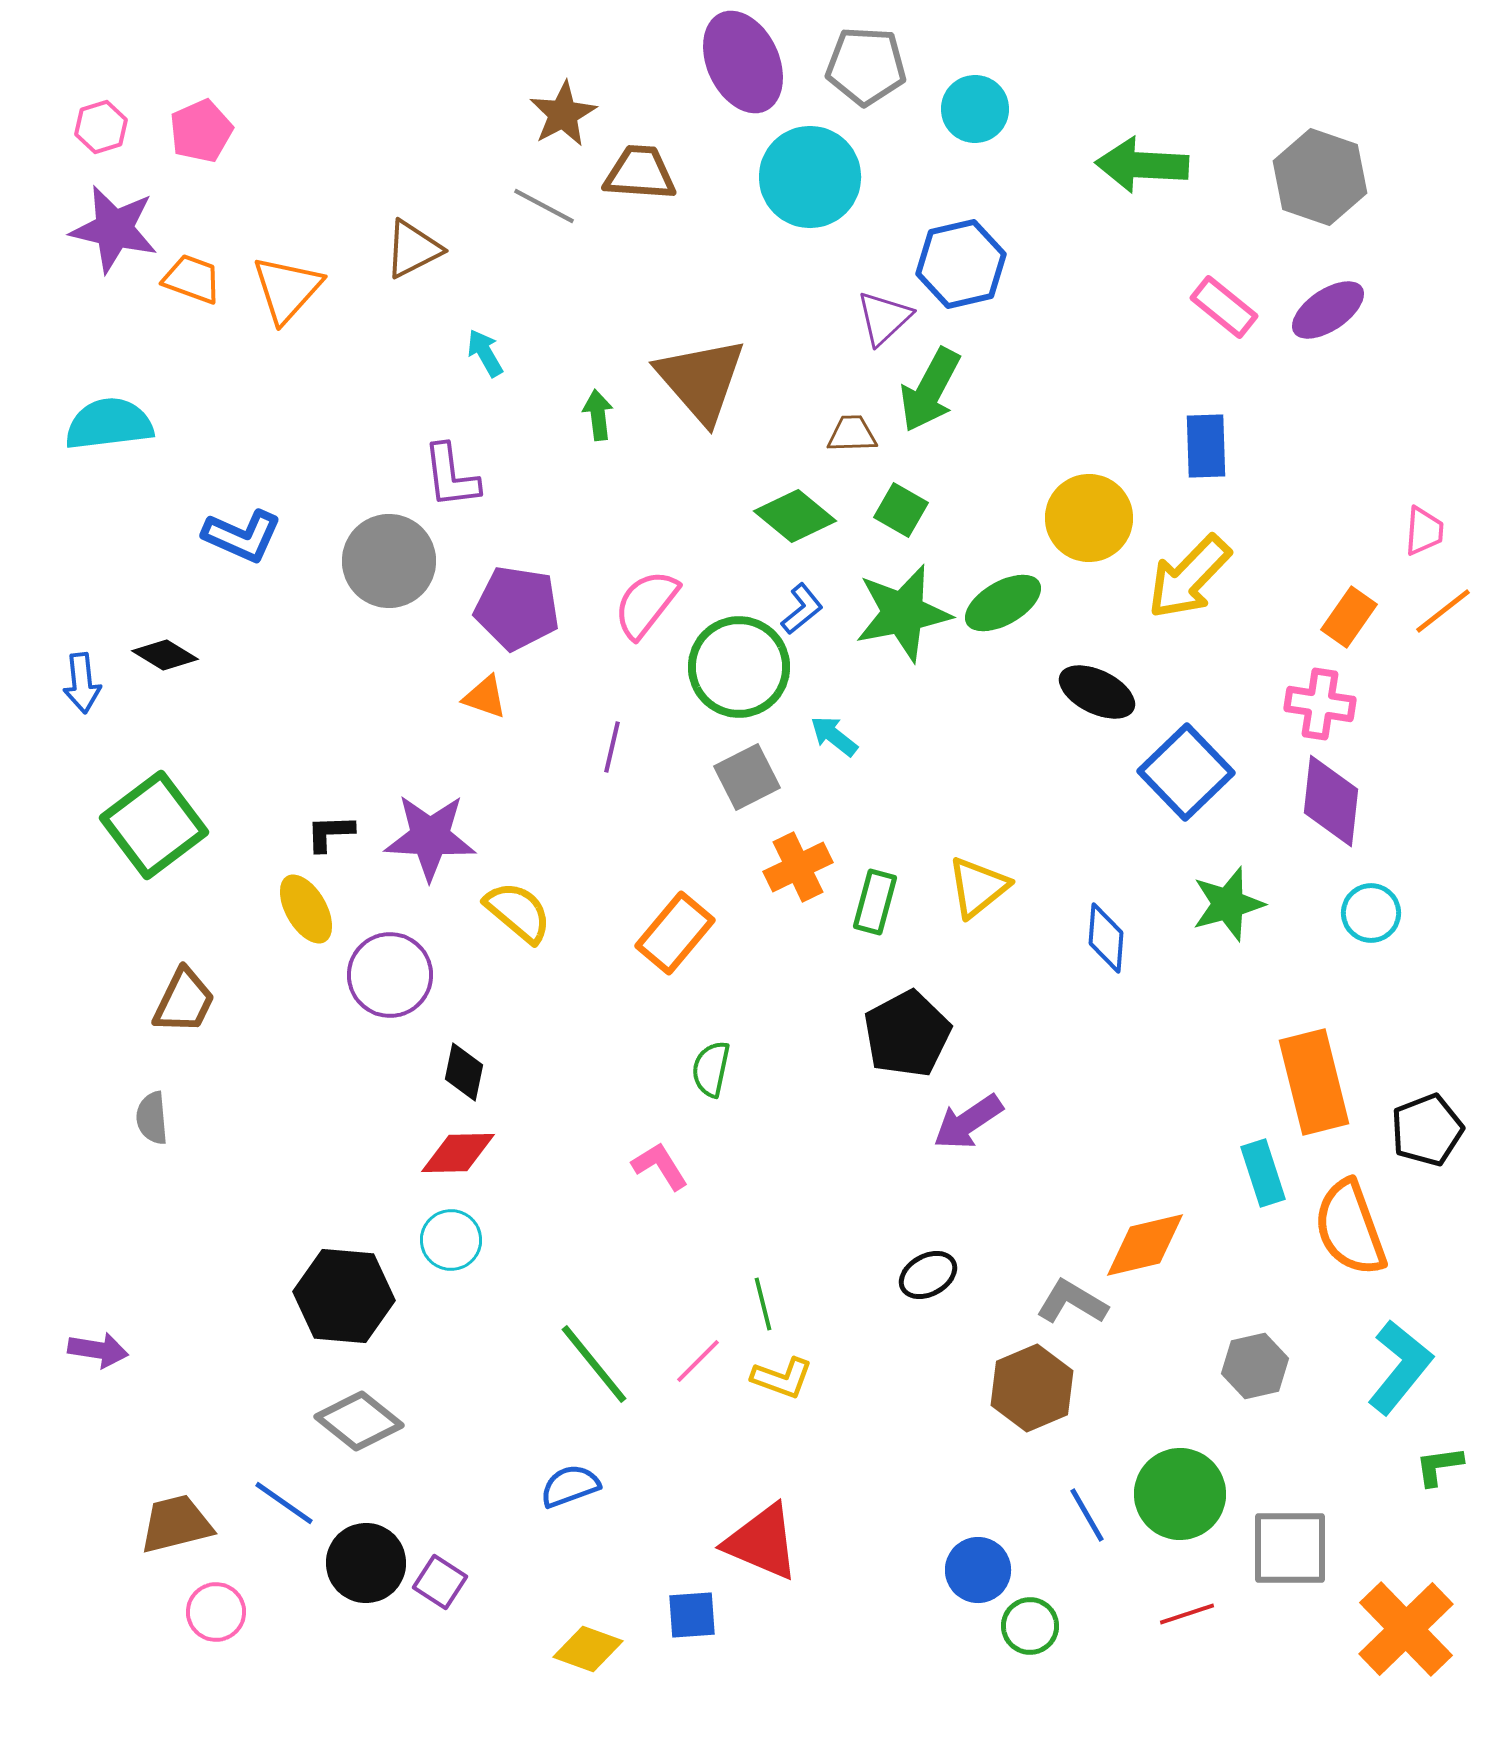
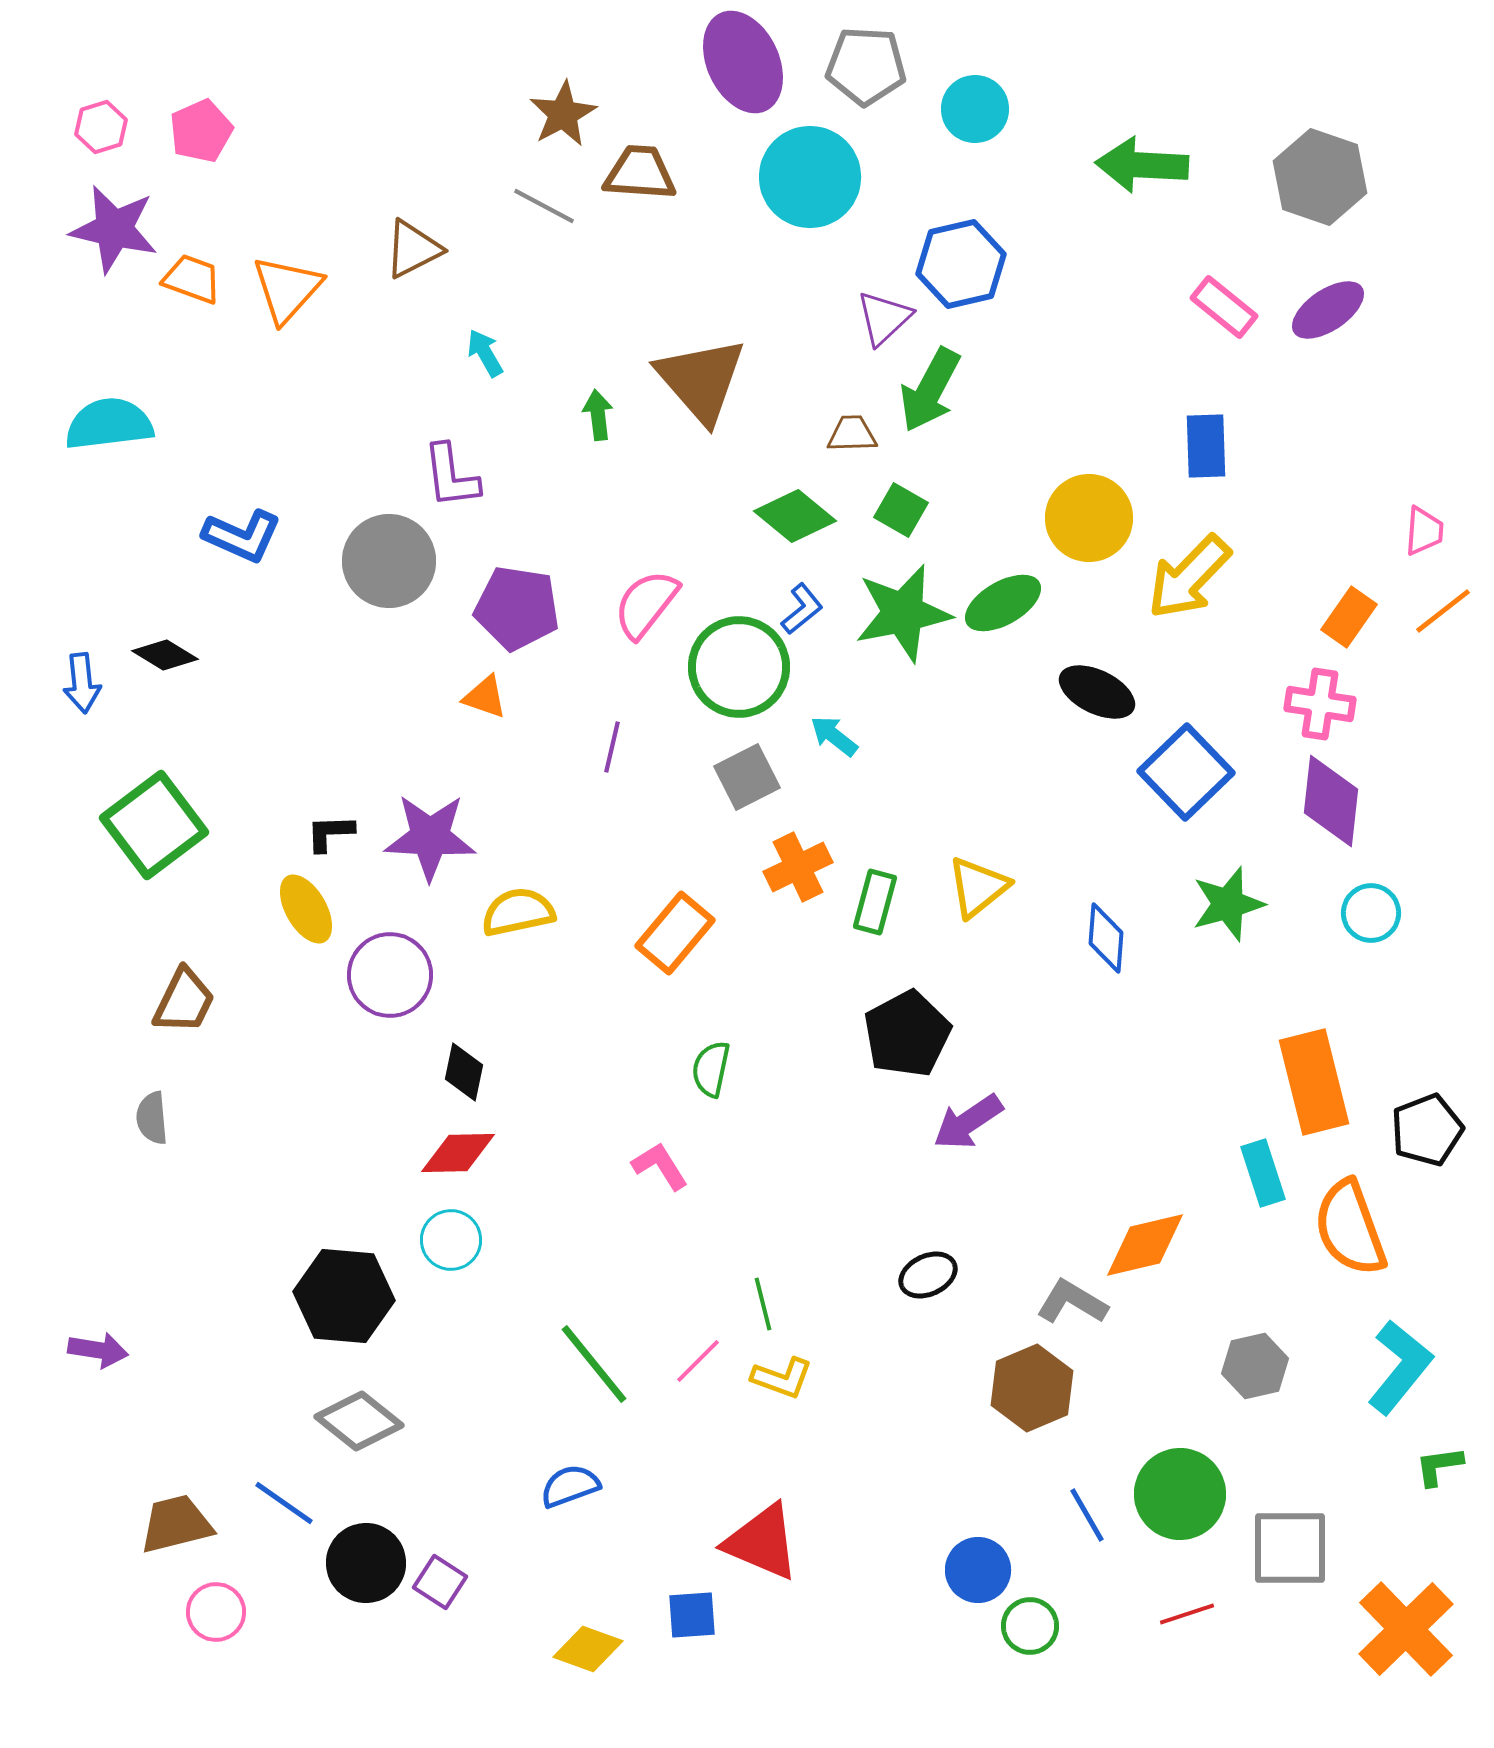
yellow semicircle at (518, 912): rotated 52 degrees counterclockwise
black ellipse at (928, 1275): rotated 4 degrees clockwise
